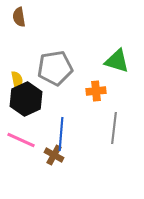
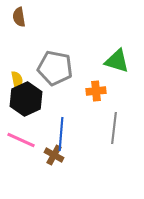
gray pentagon: rotated 20 degrees clockwise
